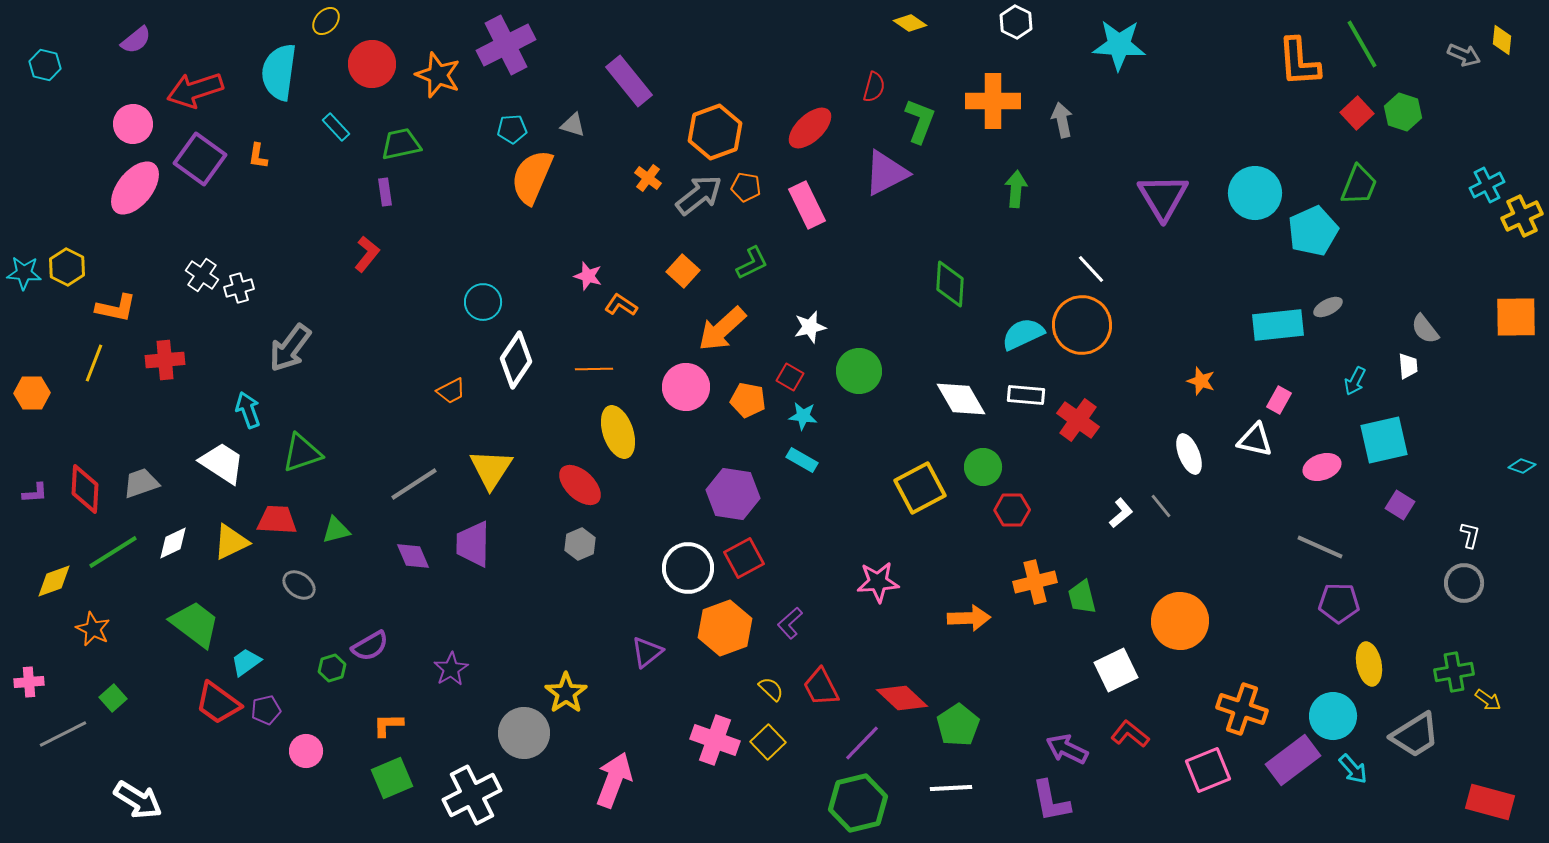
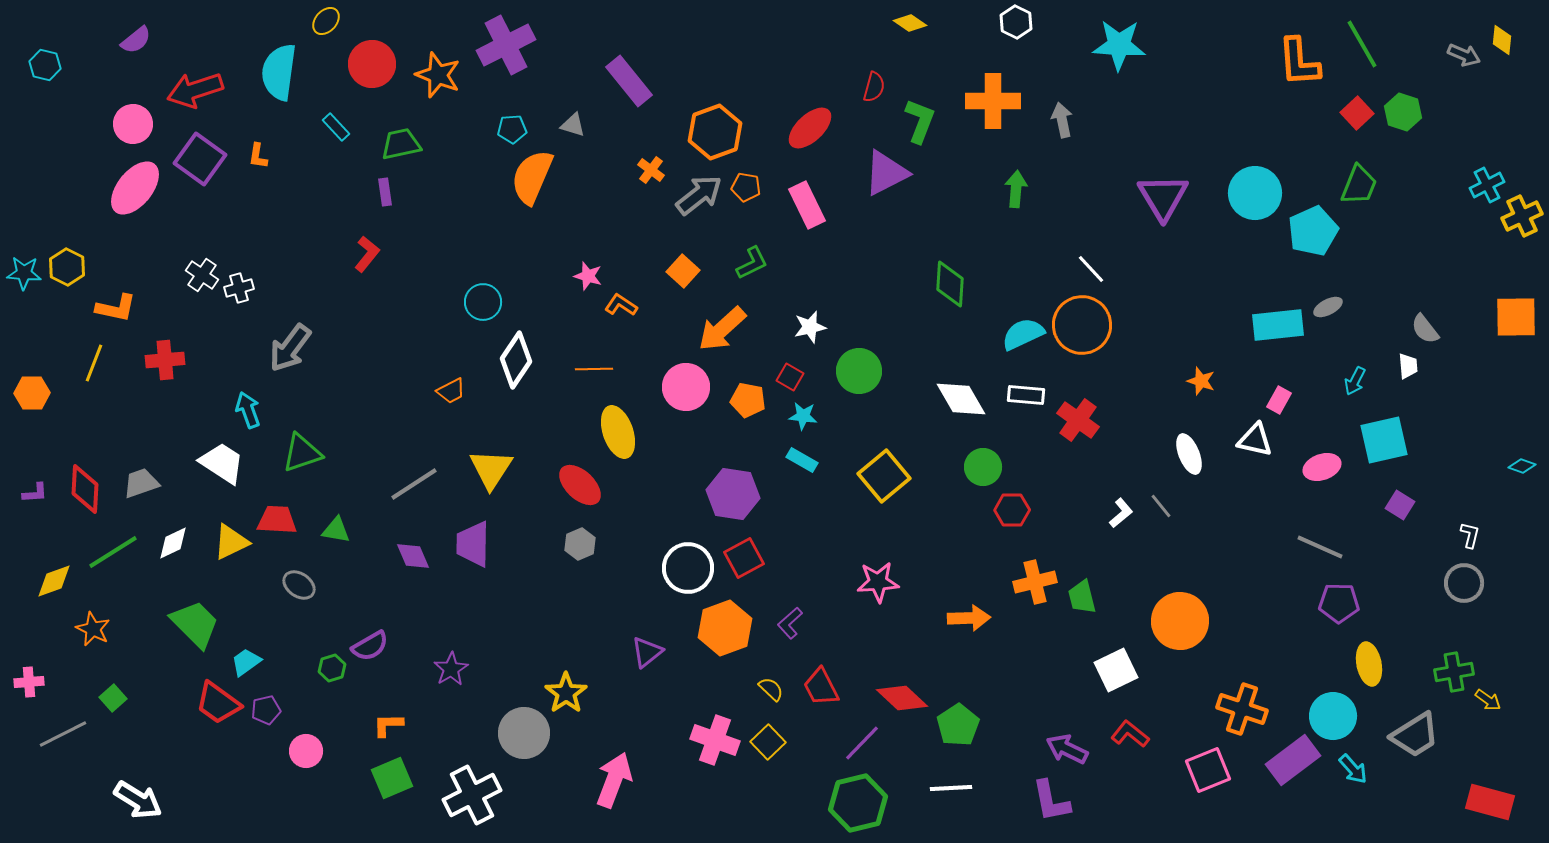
orange cross at (648, 178): moved 3 px right, 8 px up
yellow square at (920, 488): moved 36 px left, 12 px up; rotated 12 degrees counterclockwise
green triangle at (336, 530): rotated 24 degrees clockwise
green trapezoid at (195, 624): rotated 8 degrees clockwise
